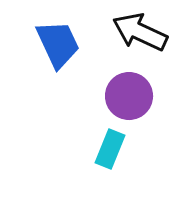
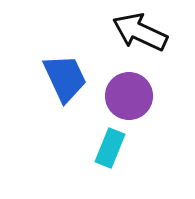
blue trapezoid: moved 7 px right, 34 px down
cyan rectangle: moved 1 px up
